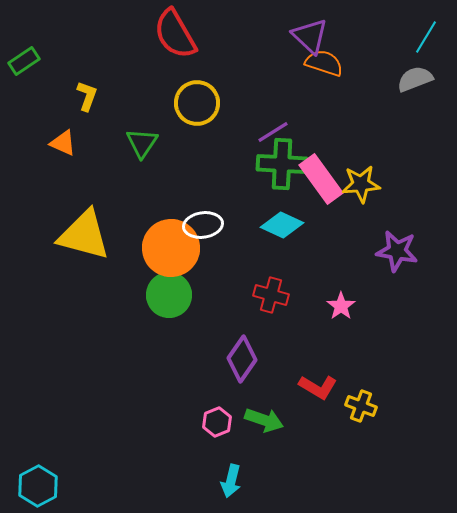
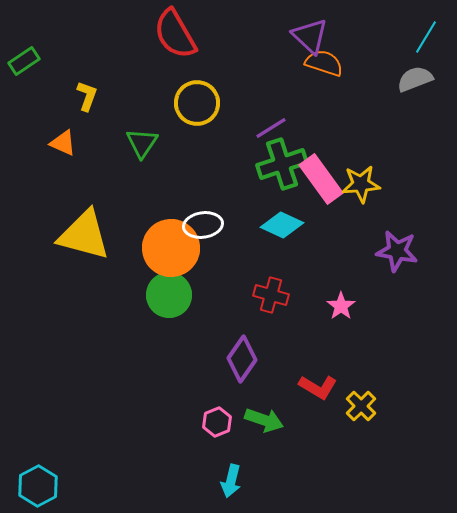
purple line: moved 2 px left, 4 px up
green cross: rotated 21 degrees counterclockwise
yellow cross: rotated 24 degrees clockwise
